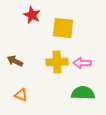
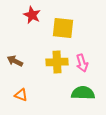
pink arrow: rotated 108 degrees counterclockwise
